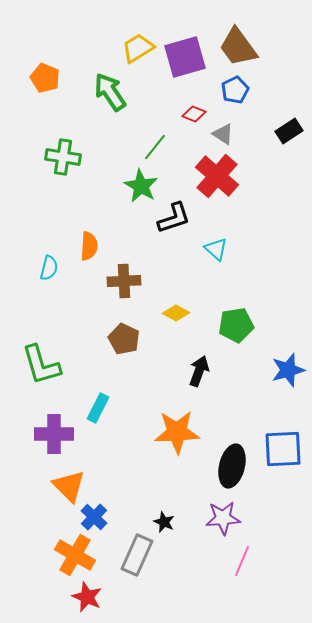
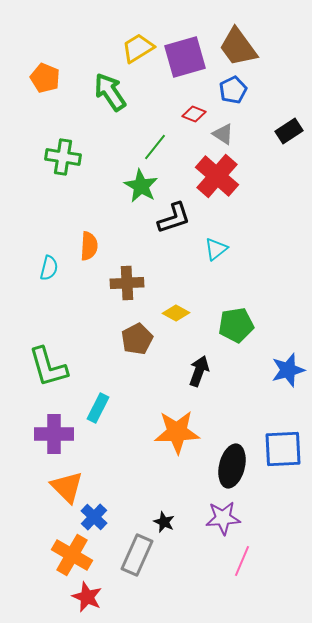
blue pentagon: moved 2 px left
cyan triangle: rotated 40 degrees clockwise
brown cross: moved 3 px right, 2 px down
brown pentagon: moved 13 px right; rotated 20 degrees clockwise
green L-shape: moved 7 px right, 2 px down
orange triangle: moved 2 px left, 1 px down
orange cross: moved 3 px left
